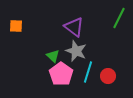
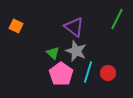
green line: moved 2 px left, 1 px down
orange square: rotated 24 degrees clockwise
green triangle: moved 3 px up
red circle: moved 3 px up
